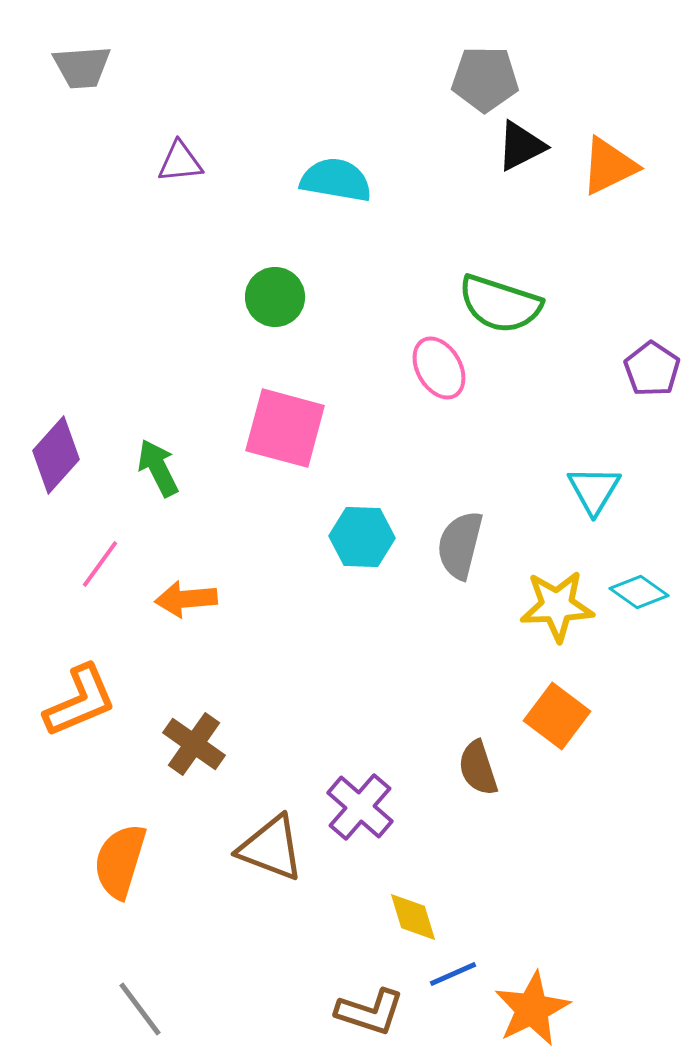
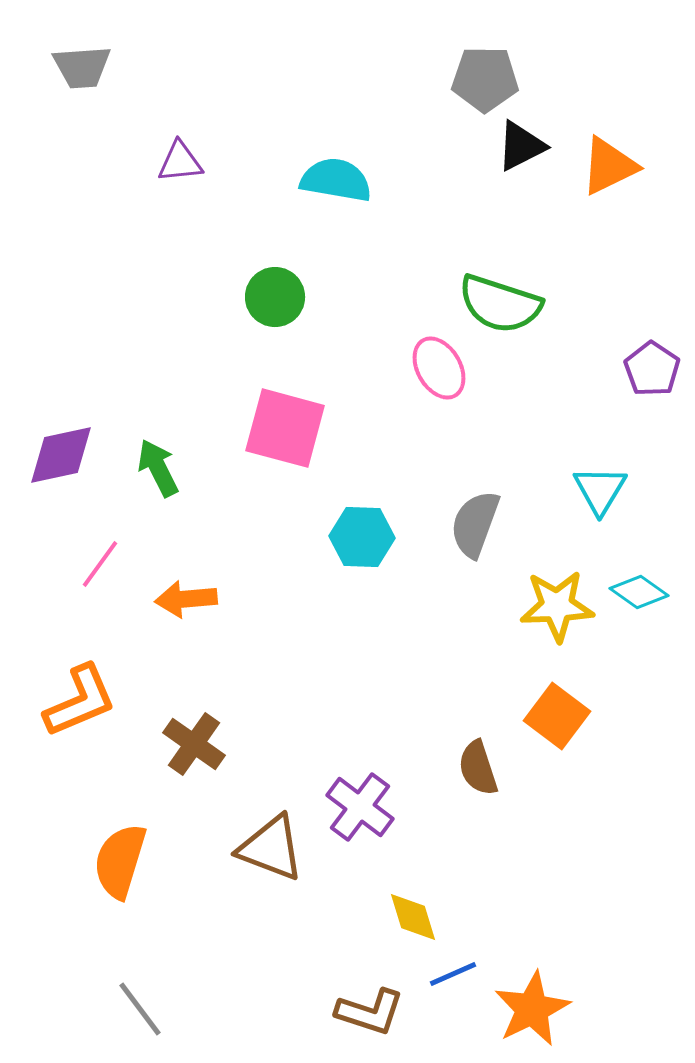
purple diamond: moved 5 px right; rotated 36 degrees clockwise
cyan triangle: moved 6 px right
gray semicircle: moved 15 px right, 21 px up; rotated 6 degrees clockwise
purple cross: rotated 4 degrees counterclockwise
